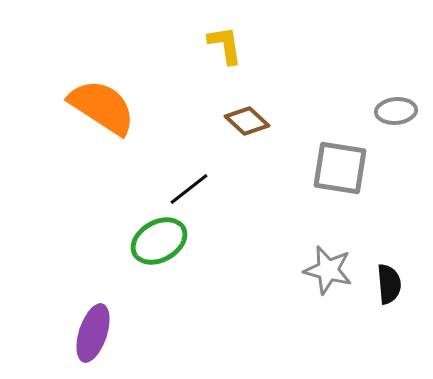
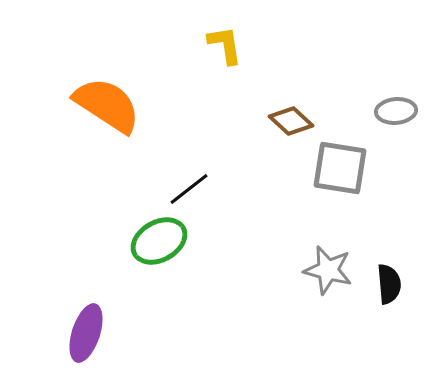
orange semicircle: moved 5 px right, 2 px up
brown diamond: moved 44 px right
purple ellipse: moved 7 px left
